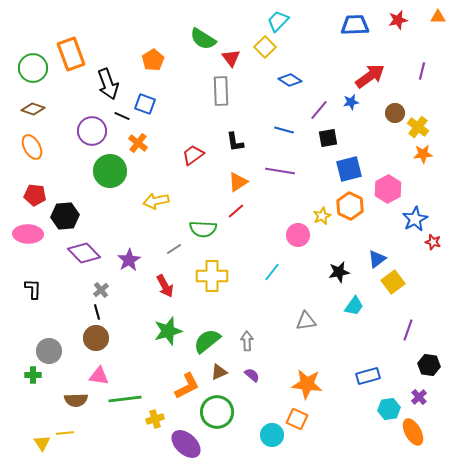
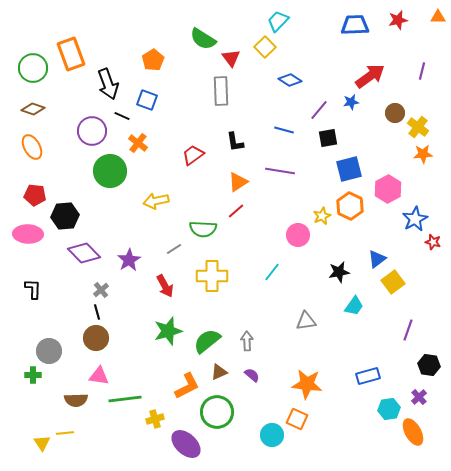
blue square at (145, 104): moved 2 px right, 4 px up
